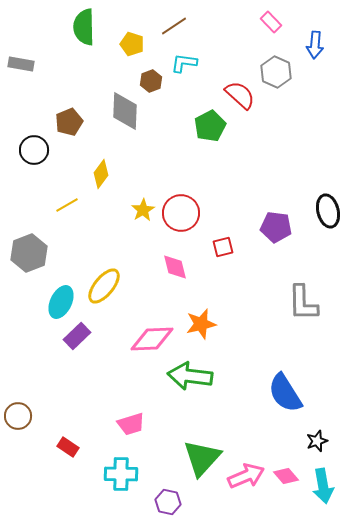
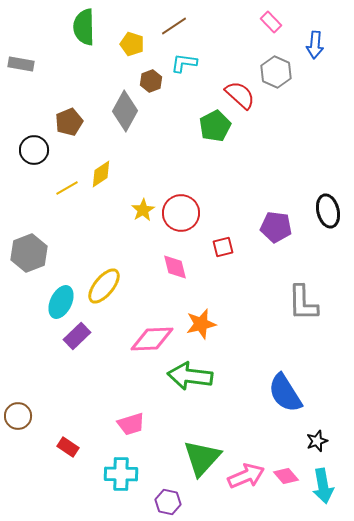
gray diamond at (125, 111): rotated 27 degrees clockwise
green pentagon at (210, 126): moved 5 px right
yellow diamond at (101, 174): rotated 20 degrees clockwise
yellow line at (67, 205): moved 17 px up
